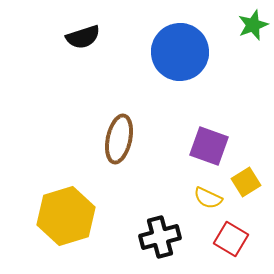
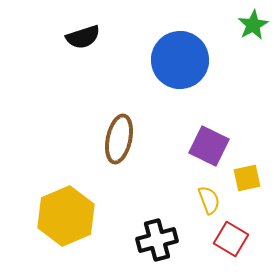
green star: rotated 8 degrees counterclockwise
blue circle: moved 8 px down
purple square: rotated 6 degrees clockwise
yellow square: moved 1 px right, 4 px up; rotated 20 degrees clockwise
yellow semicircle: moved 1 px right, 2 px down; rotated 136 degrees counterclockwise
yellow hexagon: rotated 6 degrees counterclockwise
black cross: moved 3 px left, 3 px down
